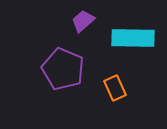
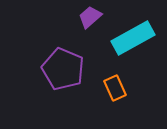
purple trapezoid: moved 7 px right, 4 px up
cyan rectangle: rotated 30 degrees counterclockwise
